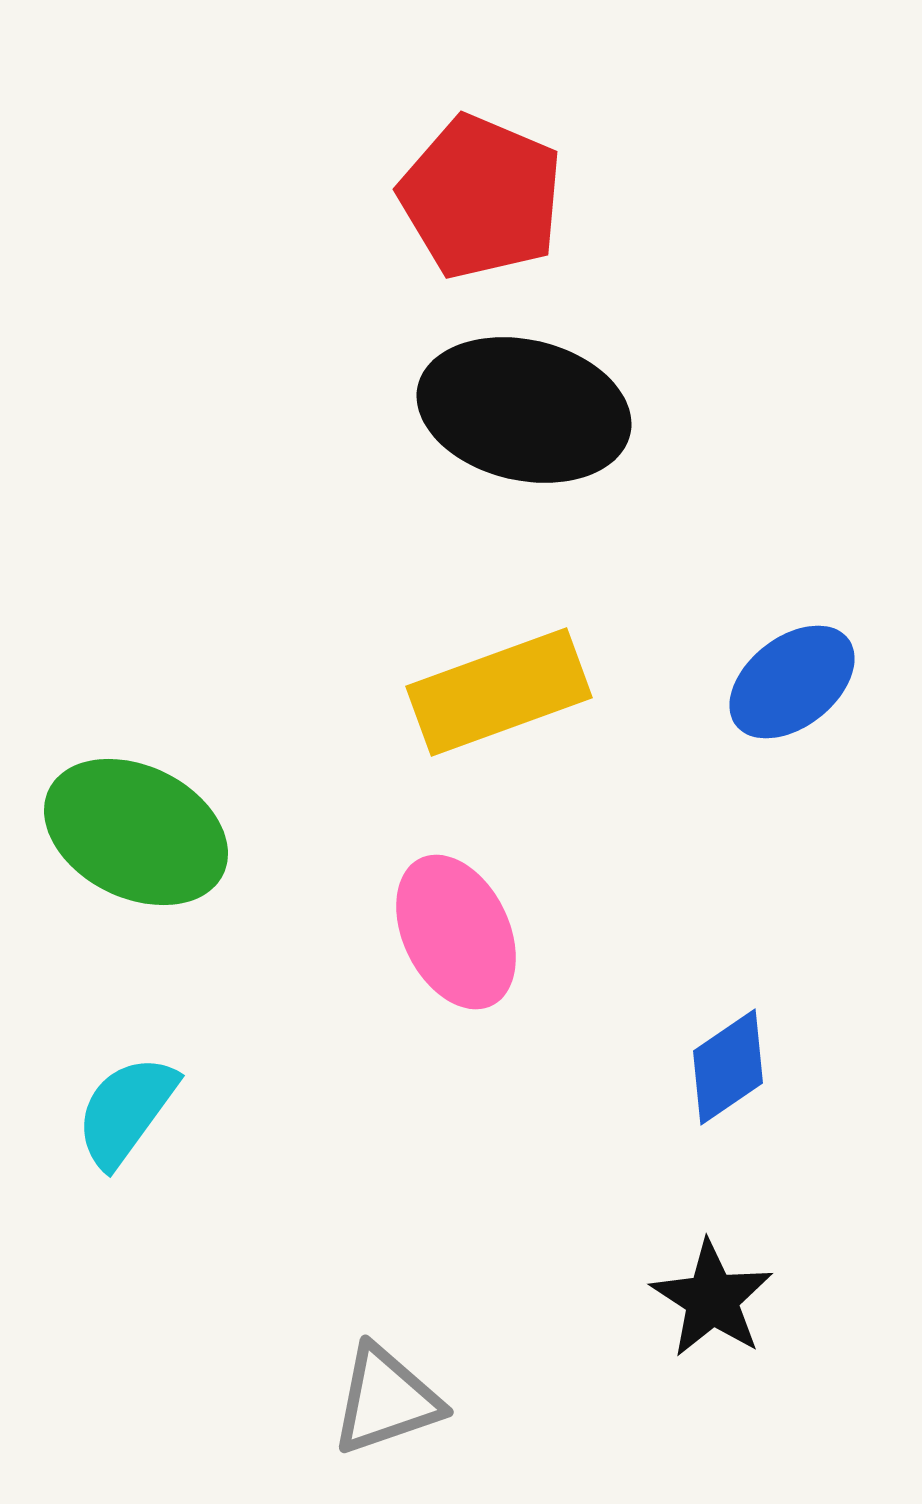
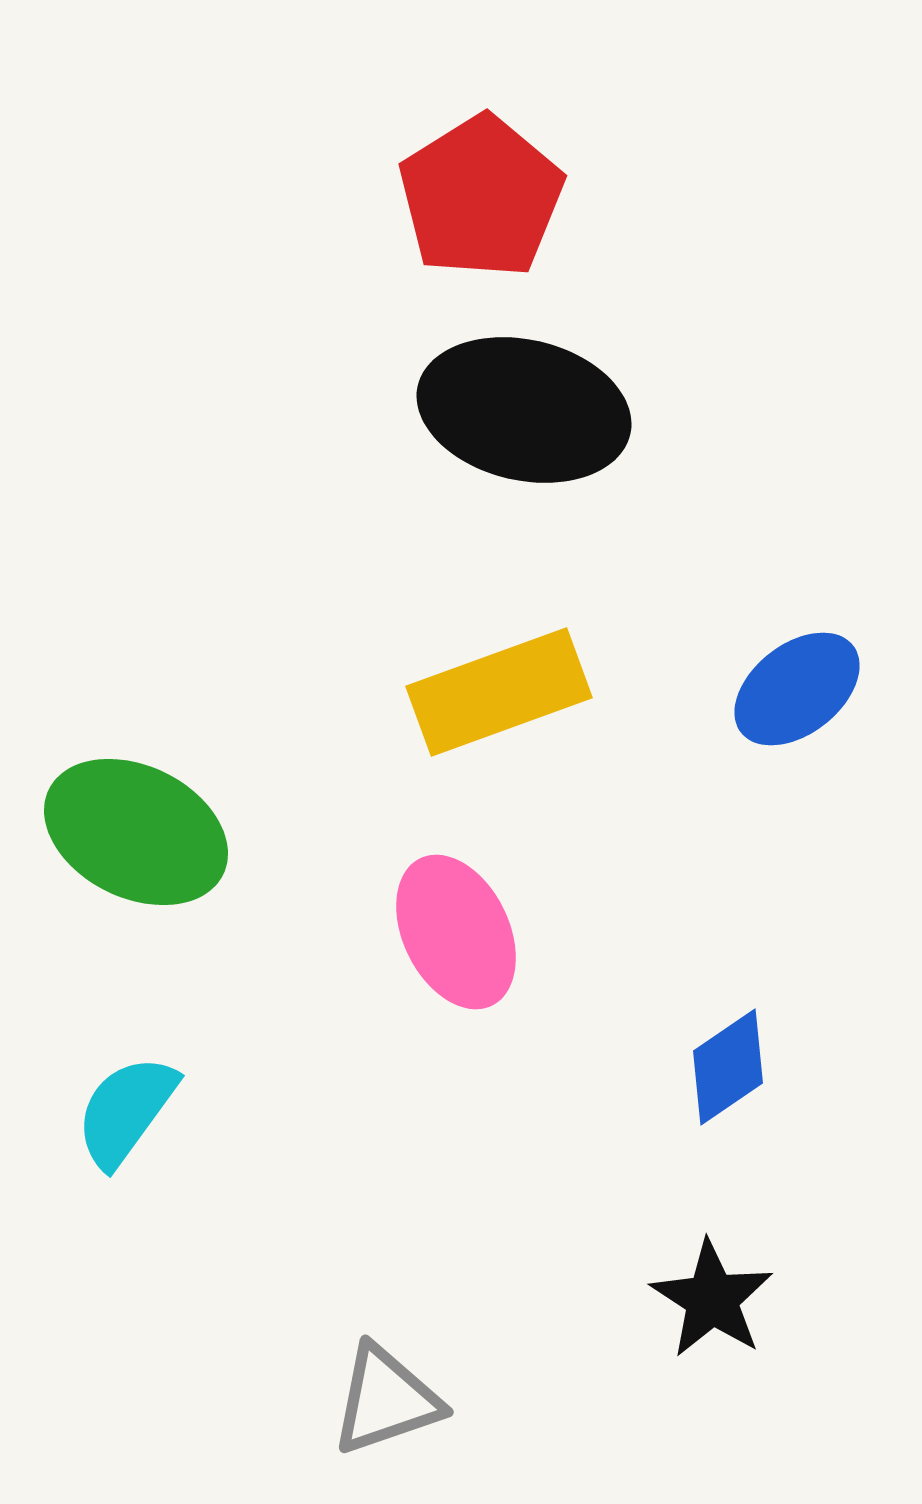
red pentagon: rotated 17 degrees clockwise
blue ellipse: moved 5 px right, 7 px down
